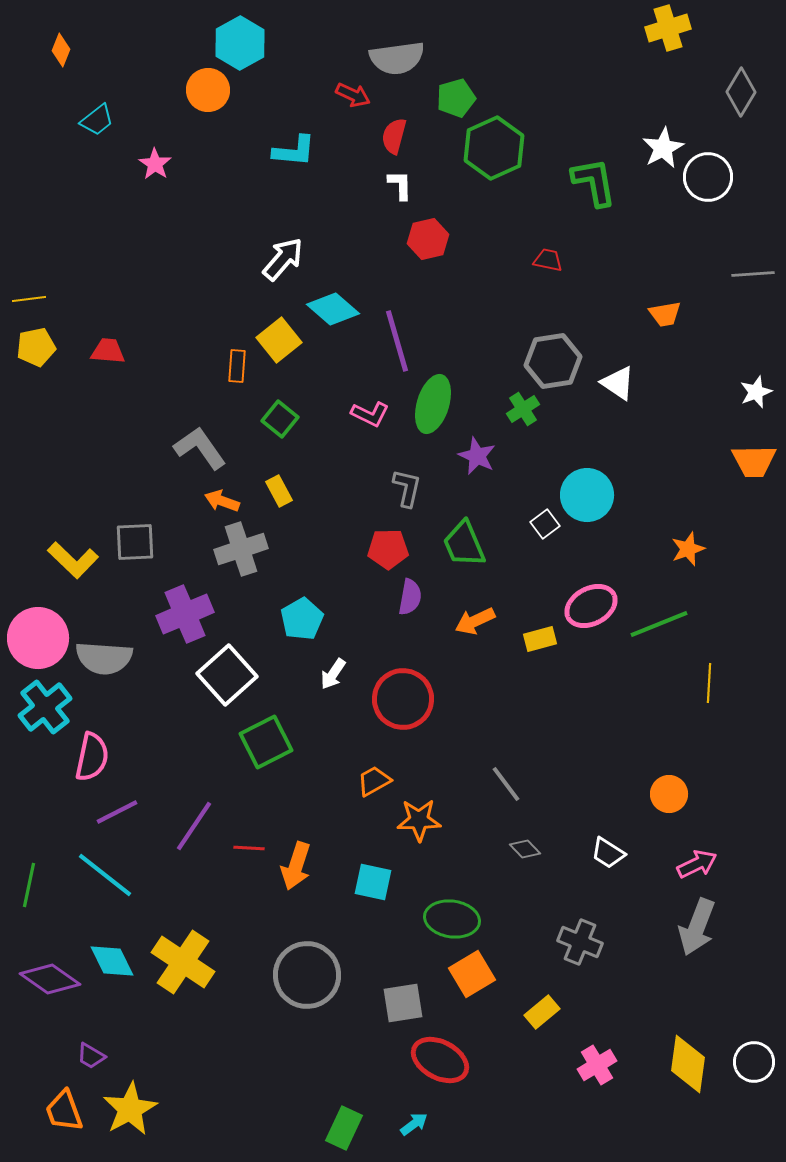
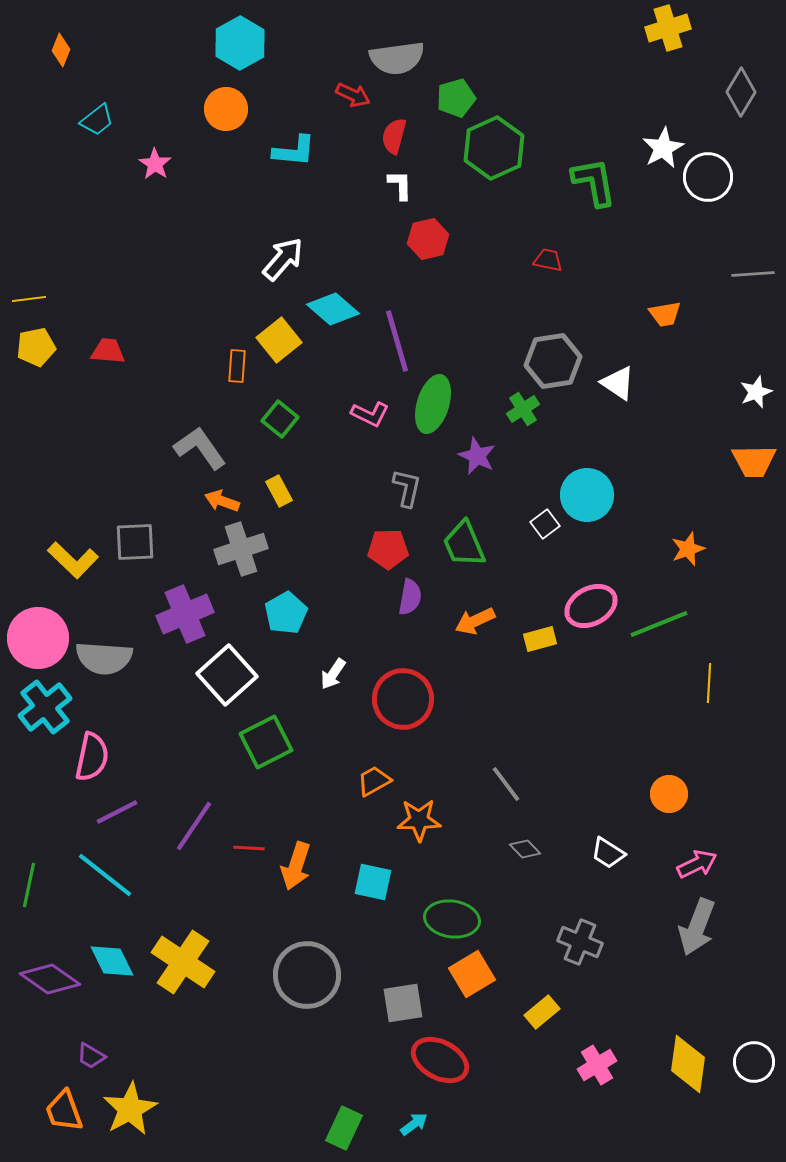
orange circle at (208, 90): moved 18 px right, 19 px down
cyan pentagon at (302, 619): moved 16 px left, 6 px up
